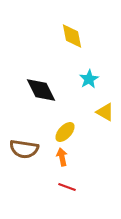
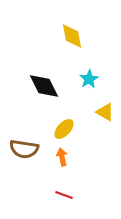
black diamond: moved 3 px right, 4 px up
yellow ellipse: moved 1 px left, 3 px up
red line: moved 3 px left, 8 px down
